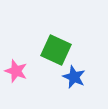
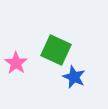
pink star: moved 8 px up; rotated 15 degrees clockwise
